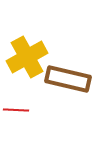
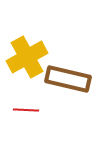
red line: moved 10 px right
